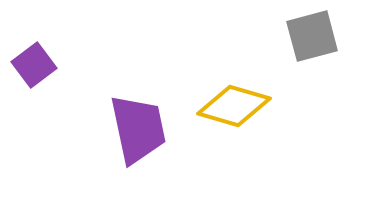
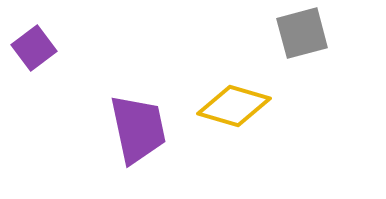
gray square: moved 10 px left, 3 px up
purple square: moved 17 px up
